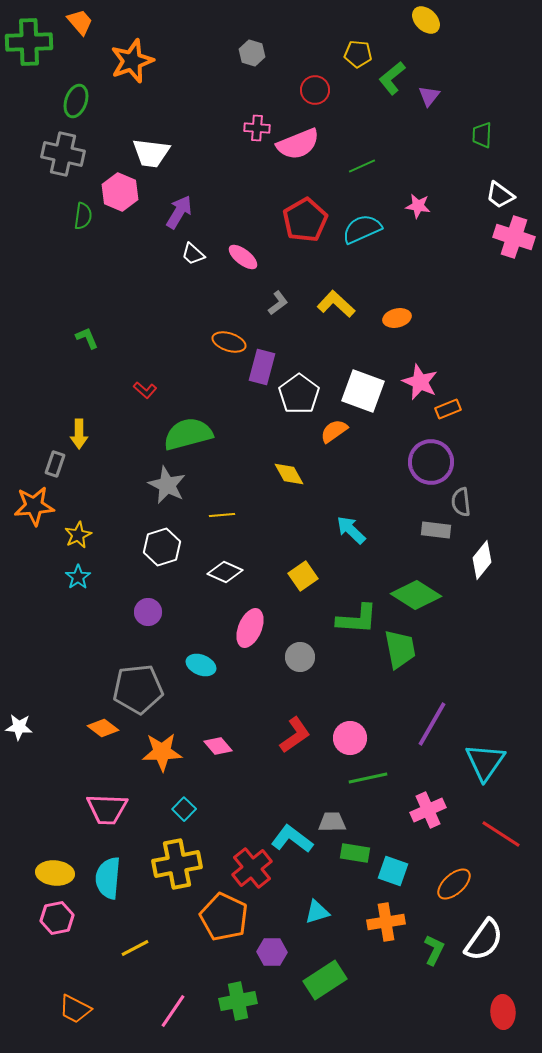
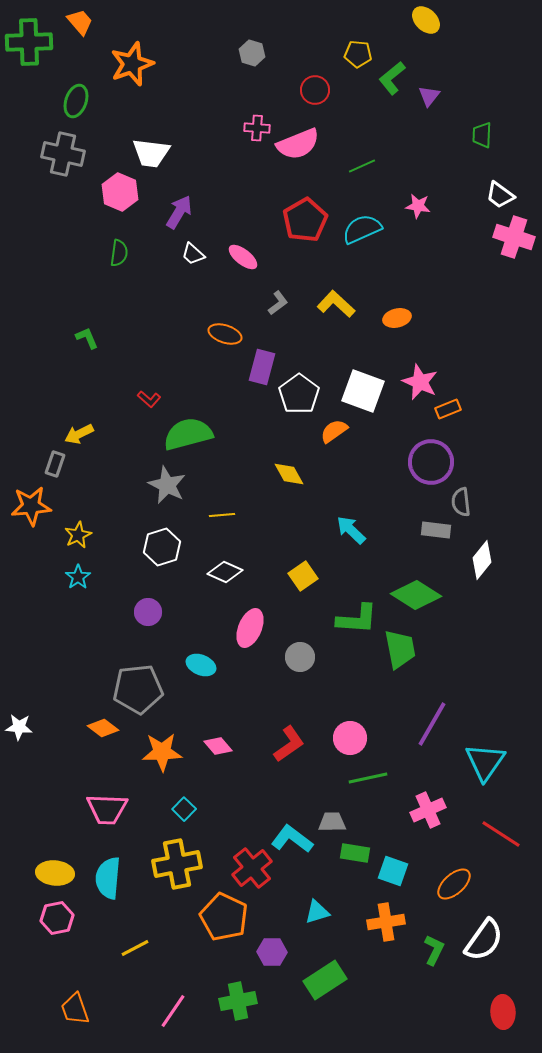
orange star at (132, 61): moved 3 px down
green semicircle at (83, 216): moved 36 px right, 37 px down
orange ellipse at (229, 342): moved 4 px left, 8 px up
red L-shape at (145, 390): moved 4 px right, 9 px down
yellow arrow at (79, 434): rotated 64 degrees clockwise
orange star at (34, 506): moved 3 px left
red L-shape at (295, 735): moved 6 px left, 9 px down
orange trapezoid at (75, 1009): rotated 44 degrees clockwise
